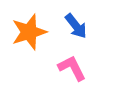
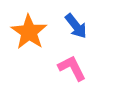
orange star: rotated 21 degrees counterclockwise
